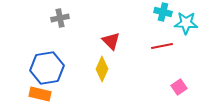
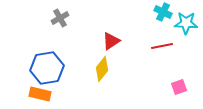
cyan cross: rotated 12 degrees clockwise
gray cross: rotated 18 degrees counterclockwise
red triangle: rotated 42 degrees clockwise
yellow diamond: rotated 15 degrees clockwise
pink square: rotated 14 degrees clockwise
